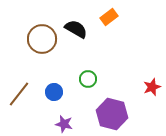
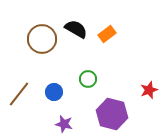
orange rectangle: moved 2 px left, 17 px down
red star: moved 3 px left, 3 px down
